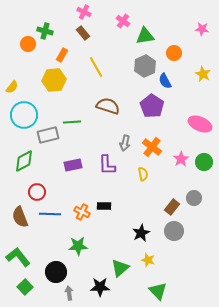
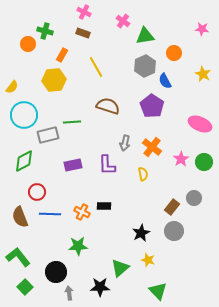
brown rectangle at (83, 33): rotated 32 degrees counterclockwise
